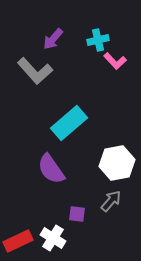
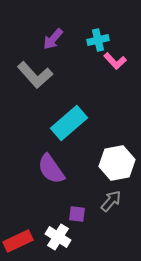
gray L-shape: moved 4 px down
white cross: moved 5 px right, 1 px up
